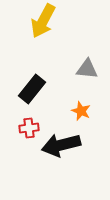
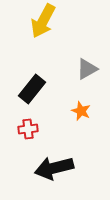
gray triangle: rotated 35 degrees counterclockwise
red cross: moved 1 px left, 1 px down
black arrow: moved 7 px left, 23 px down
